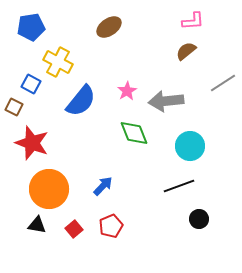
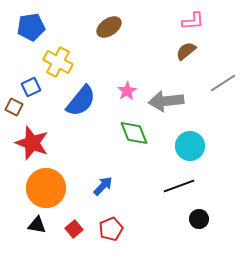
blue square: moved 3 px down; rotated 36 degrees clockwise
orange circle: moved 3 px left, 1 px up
red pentagon: moved 3 px down
